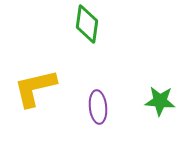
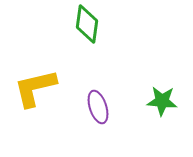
green star: moved 2 px right
purple ellipse: rotated 12 degrees counterclockwise
